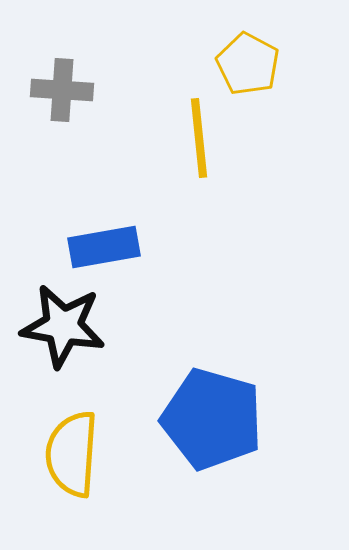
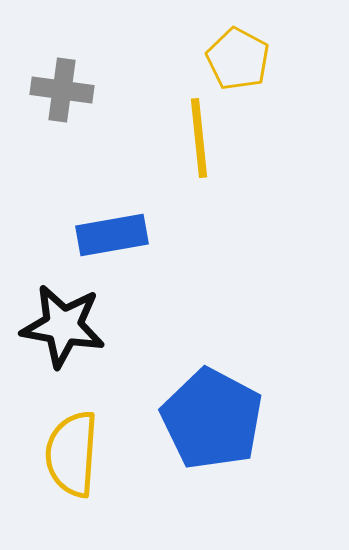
yellow pentagon: moved 10 px left, 5 px up
gray cross: rotated 4 degrees clockwise
blue rectangle: moved 8 px right, 12 px up
blue pentagon: rotated 12 degrees clockwise
